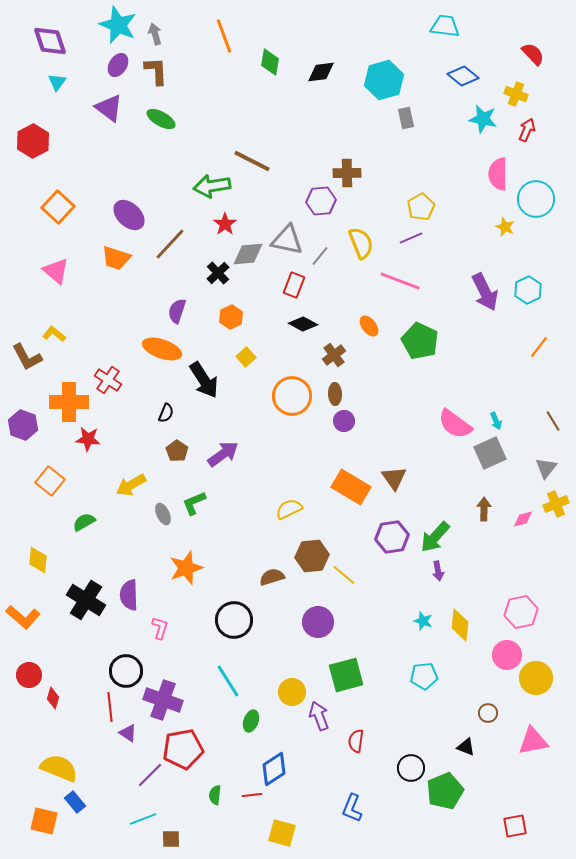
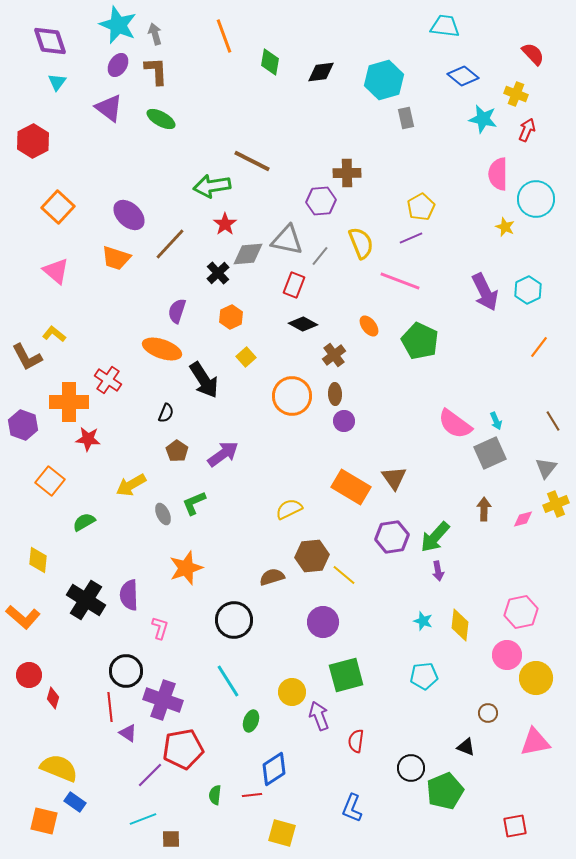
purple circle at (318, 622): moved 5 px right
pink triangle at (533, 741): moved 2 px right, 1 px down
blue rectangle at (75, 802): rotated 15 degrees counterclockwise
